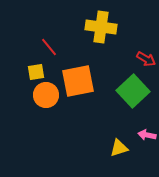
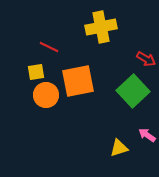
yellow cross: rotated 20 degrees counterclockwise
red line: rotated 24 degrees counterclockwise
pink arrow: rotated 24 degrees clockwise
